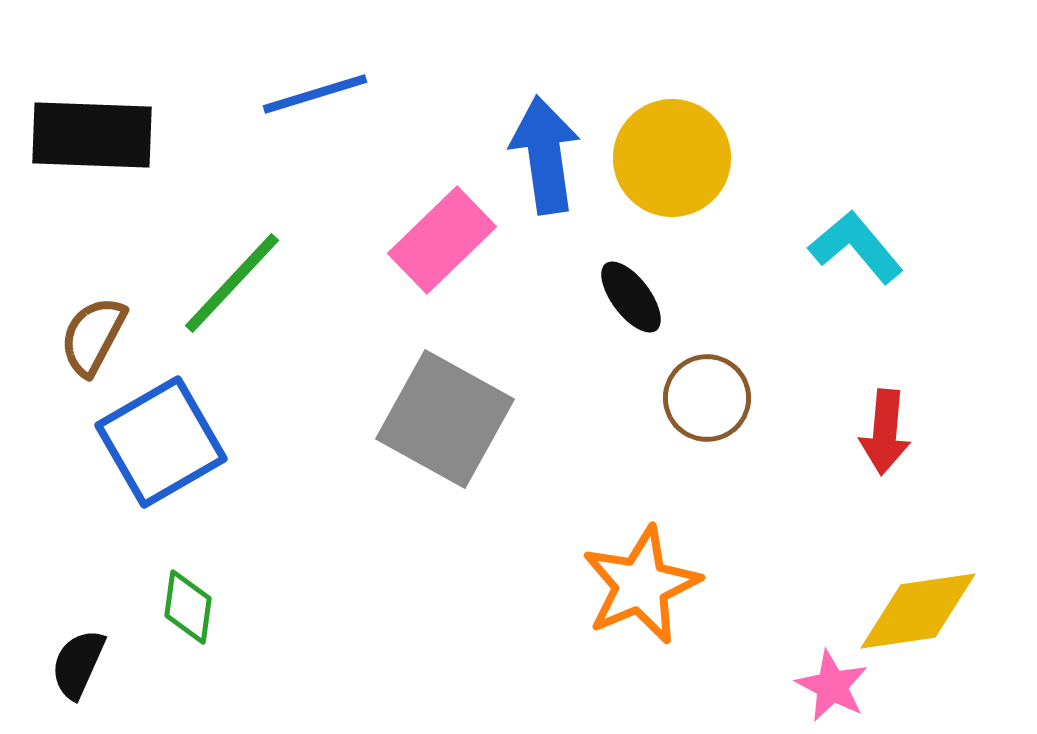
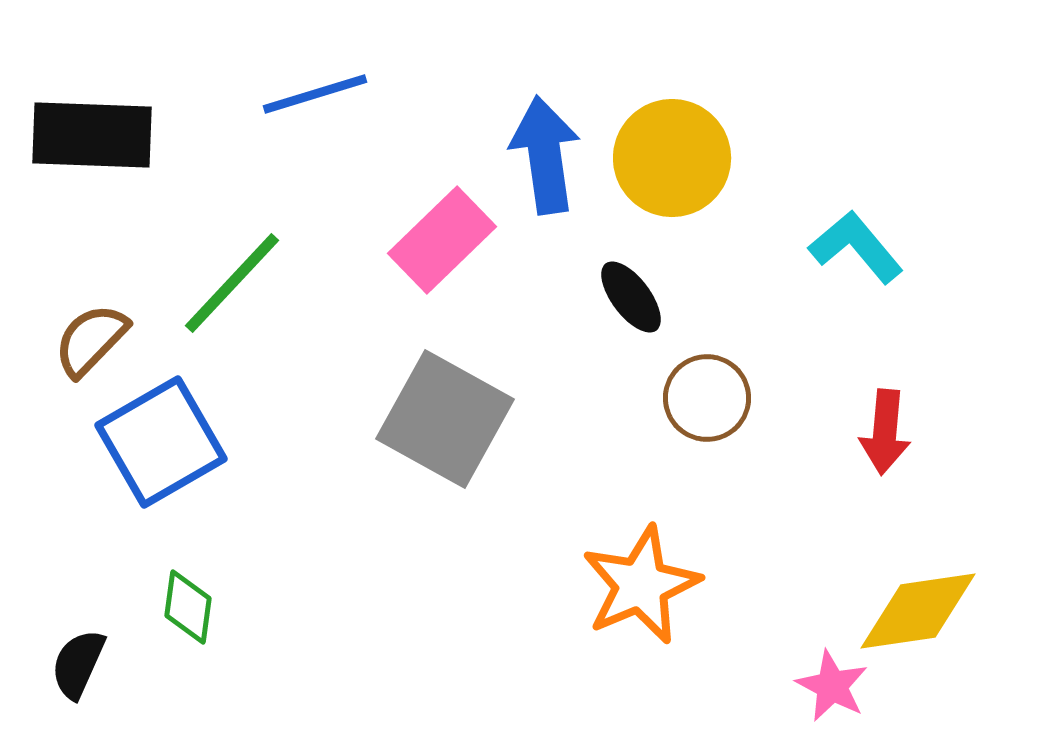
brown semicircle: moved 2 px left, 4 px down; rotated 16 degrees clockwise
